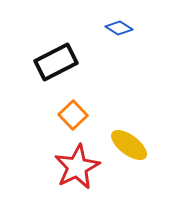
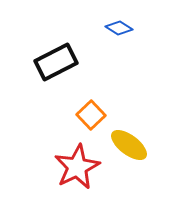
orange square: moved 18 px right
